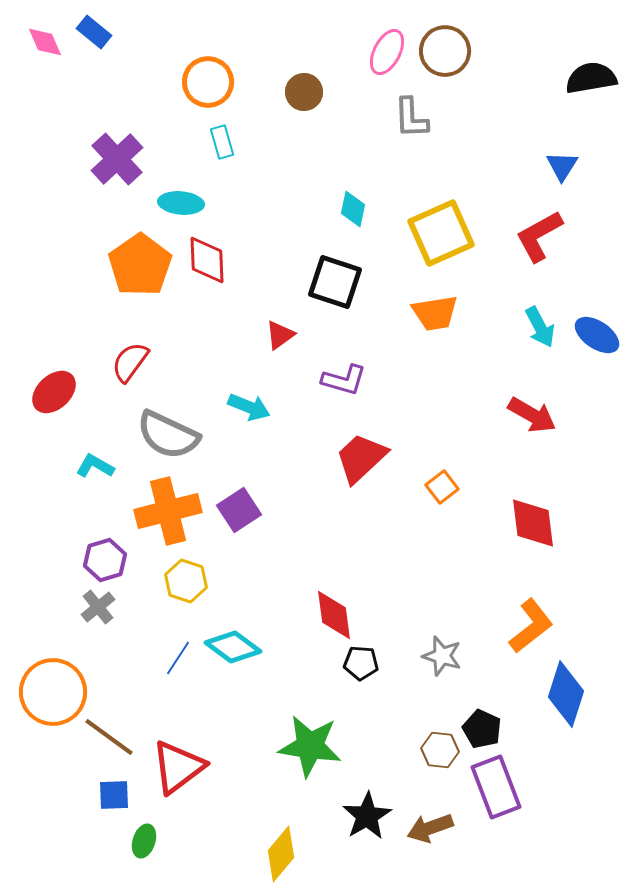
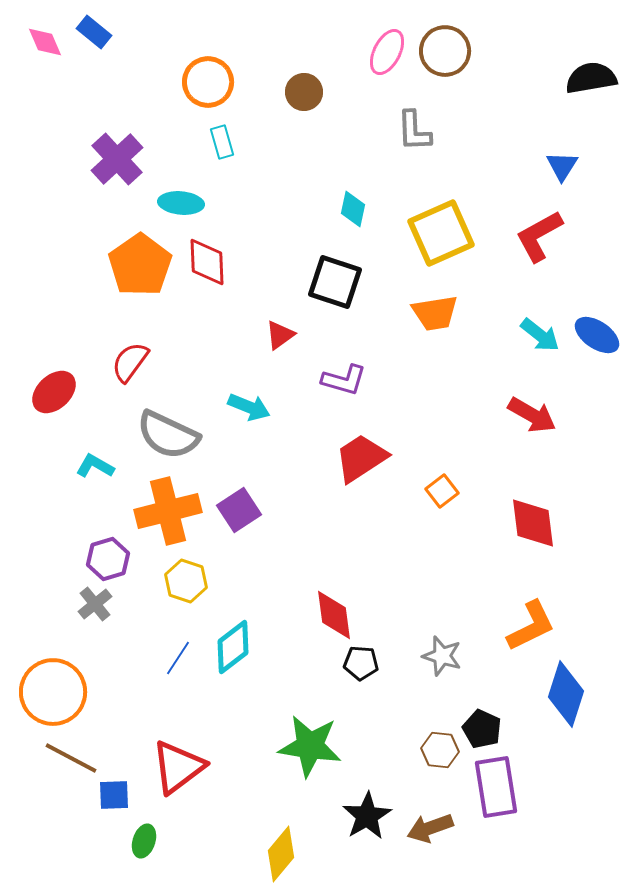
gray L-shape at (411, 118): moved 3 px right, 13 px down
red diamond at (207, 260): moved 2 px down
cyan arrow at (540, 327): moved 8 px down; rotated 24 degrees counterclockwise
red trapezoid at (361, 458): rotated 10 degrees clockwise
orange square at (442, 487): moved 4 px down
purple hexagon at (105, 560): moved 3 px right, 1 px up
gray cross at (98, 607): moved 3 px left, 3 px up
orange L-shape at (531, 626): rotated 12 degrees clockwise
cyan diamond at (233, 647): rotated 74 degrees counterclockwise
brown line at (109, 737): moved 38 px left, 21 px down; rotated 8 degrees counterclockwise
purple rectangle at (496, 787): rotated 12 degrees clockwise
